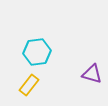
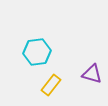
yellow rectangle: moved 22 px right
